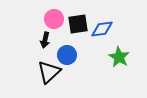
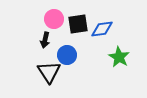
black triangle: rotated 20 degrees counterclockwise
